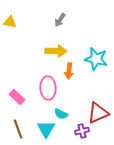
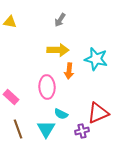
yellow arrow: moved 2 px right, 1 px up
pink ellipse: moved 1 px left, 1 px up
pink rectangle: moved 6 px left
